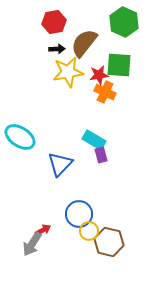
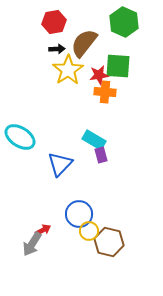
green square: moved 1 px left, 1 px down
yellow star: moved 2 px up; rotated 24 degrees counterclockwise
orange cross: rotated 20 degrees counterclockwise
